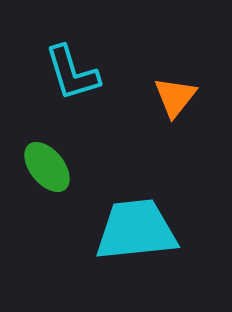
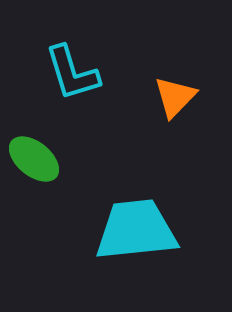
orange triangle: rotated 6 degrees clockwise
green ellipse: moved 13 px left, 8 px up; rotated 12 degrees counterclockwise
